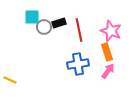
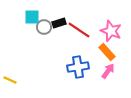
red line: rotated 45 degrees counterclockwise
orange rectangle: rotated 24 degrees counterclockwise
blue cross: moved 3 px down
